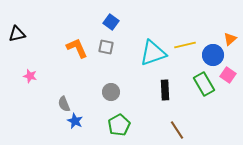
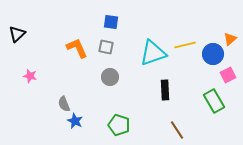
blue square: rotated 28 degrees counterclockwise
black triangle: rotated 30 degrees counterclockwise
blue circle: moved 1 px up
pink square: rotated 28 degrees clockwise
green rectangle: moved 10 px right, 17 px down
gray circle: moved 1 px left, 15 px up
green pentagon: rotated 25 degrees counterclockwise
